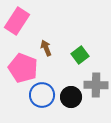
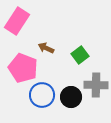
brown arrow: rotated 42 degrees counterclockwise
